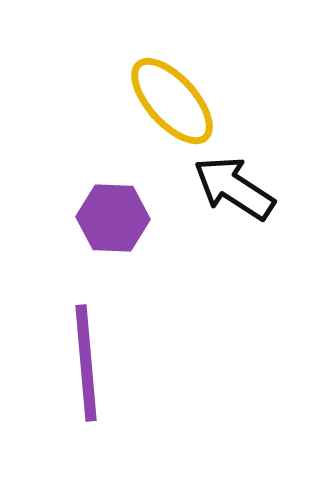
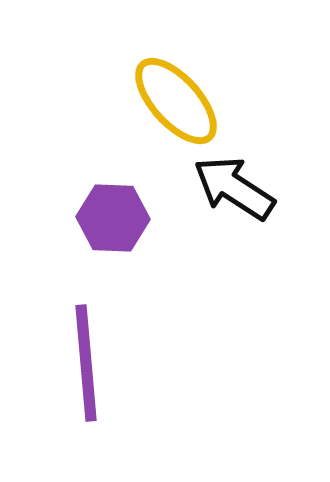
yellow ellipse: moved 4 px right
